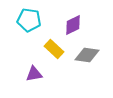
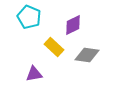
cyan pentagon: moved 3 px up; rotated 15 degrees clockwise
yellow rectangle: moved 2 px up
